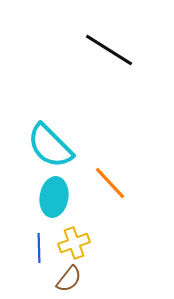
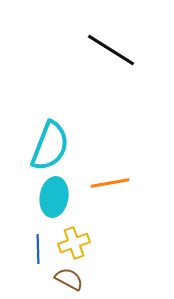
black line: moved 2 px right
cyan semicircle: rotated 114 degrees counterclockwise
orange line: rotated 57 degrees counterclockwise
blue line: moved 1 px left, 1 px down
brown semicircle: rotated 100 degrees counterclockwise
